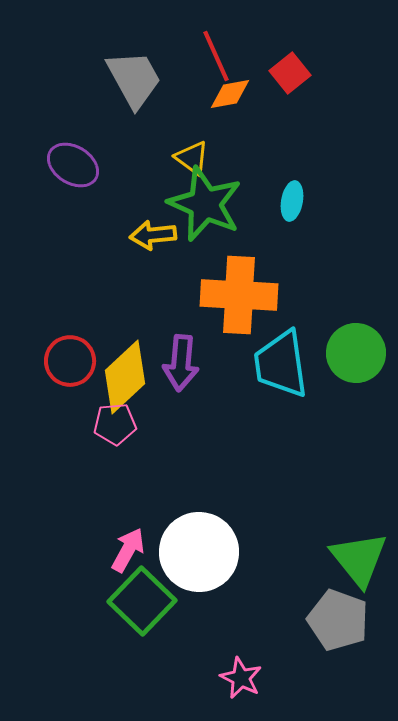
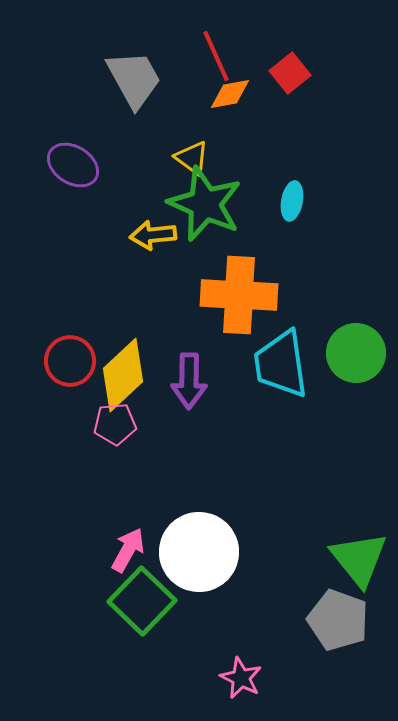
purple arrow: moved 8 px right, 18 px down; rotated 4 degrees counterclockwise
yellow diamond: moved 2 px left, 2 px up
